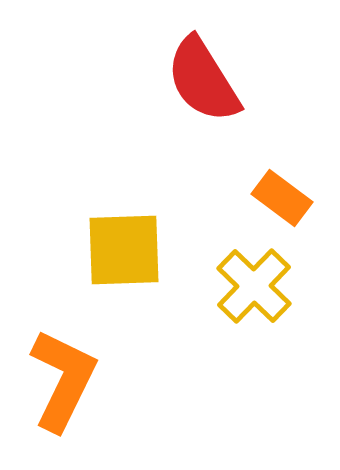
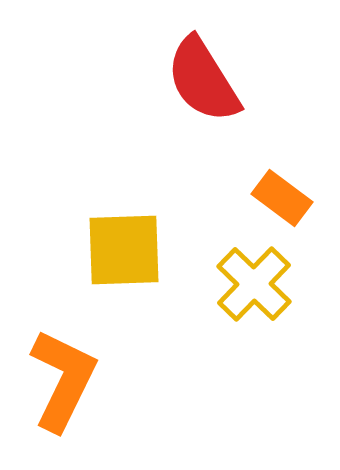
yellow cross: moved 2 px up
